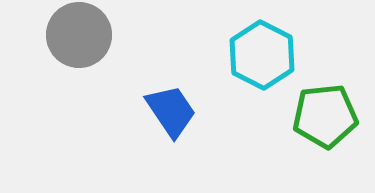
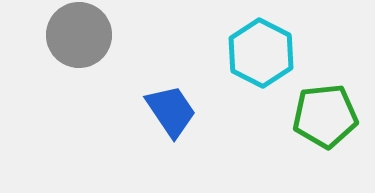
cyan hexagon: moved 1 px left, 2 px up
